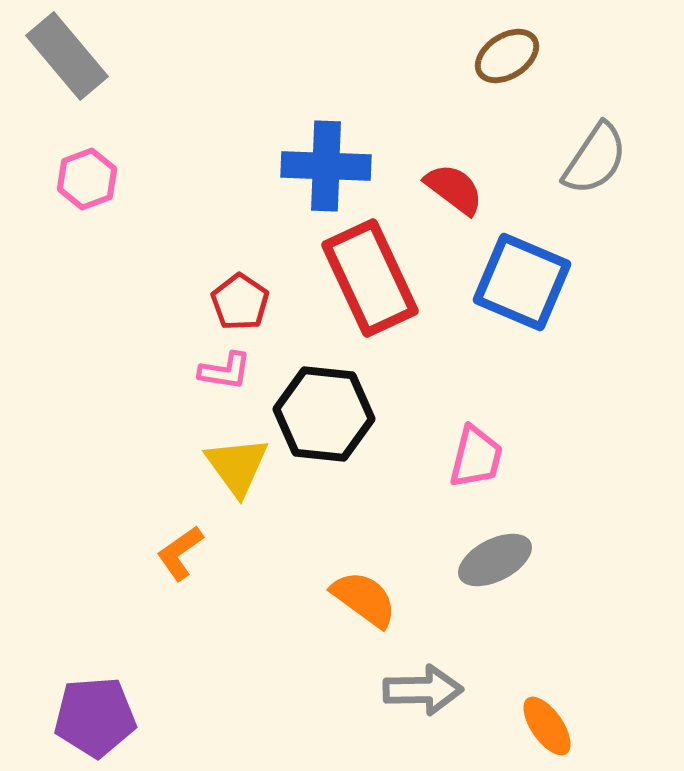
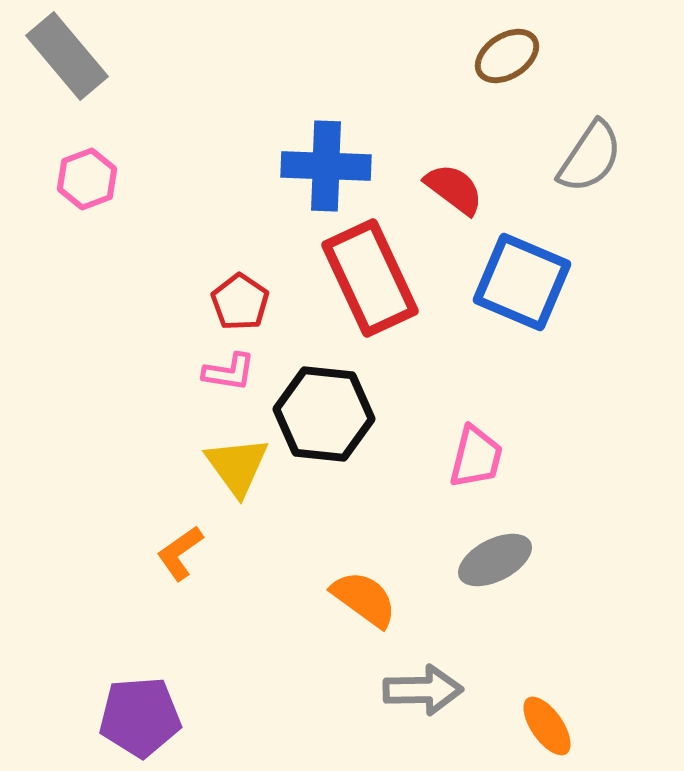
gray semicircle: moved 5 px left, 2 px up
pink L-shape: moved 4 px right, 1 px down
purple pentagon: moved 45 px right
